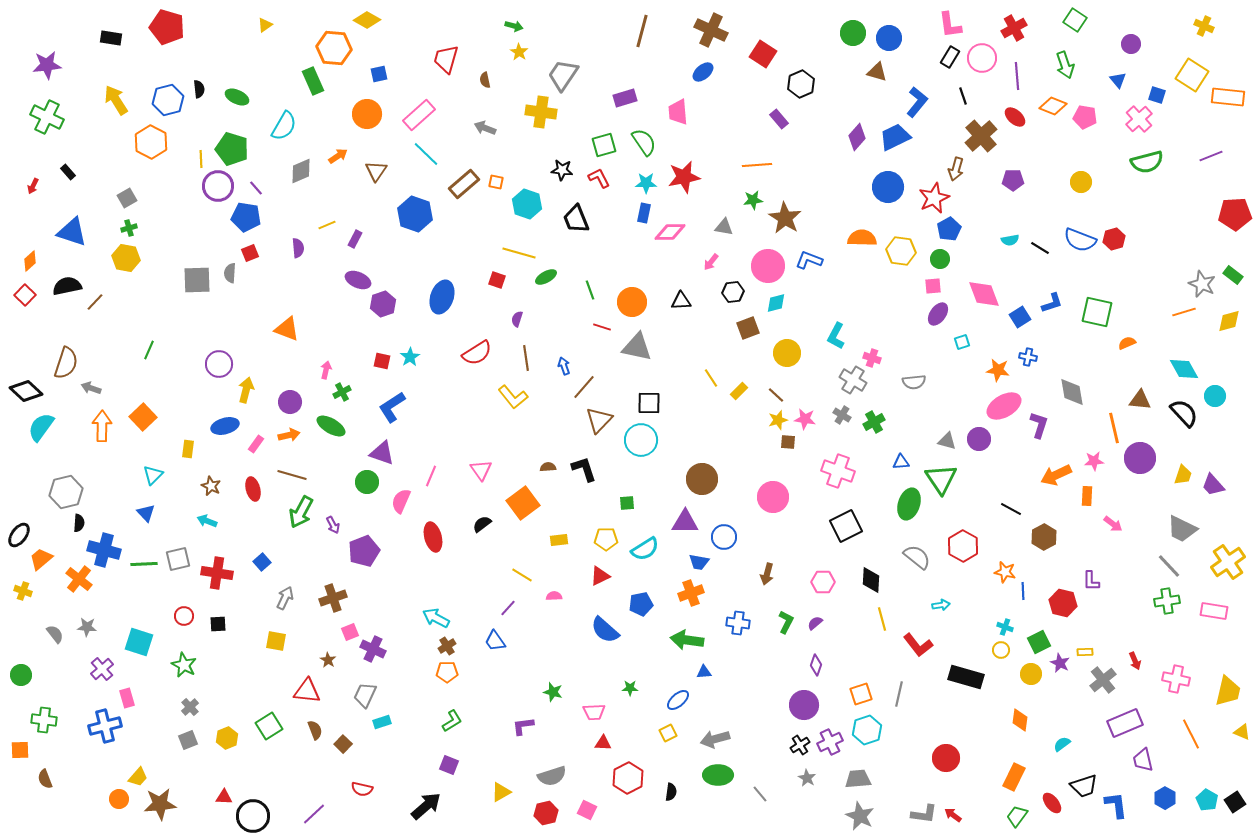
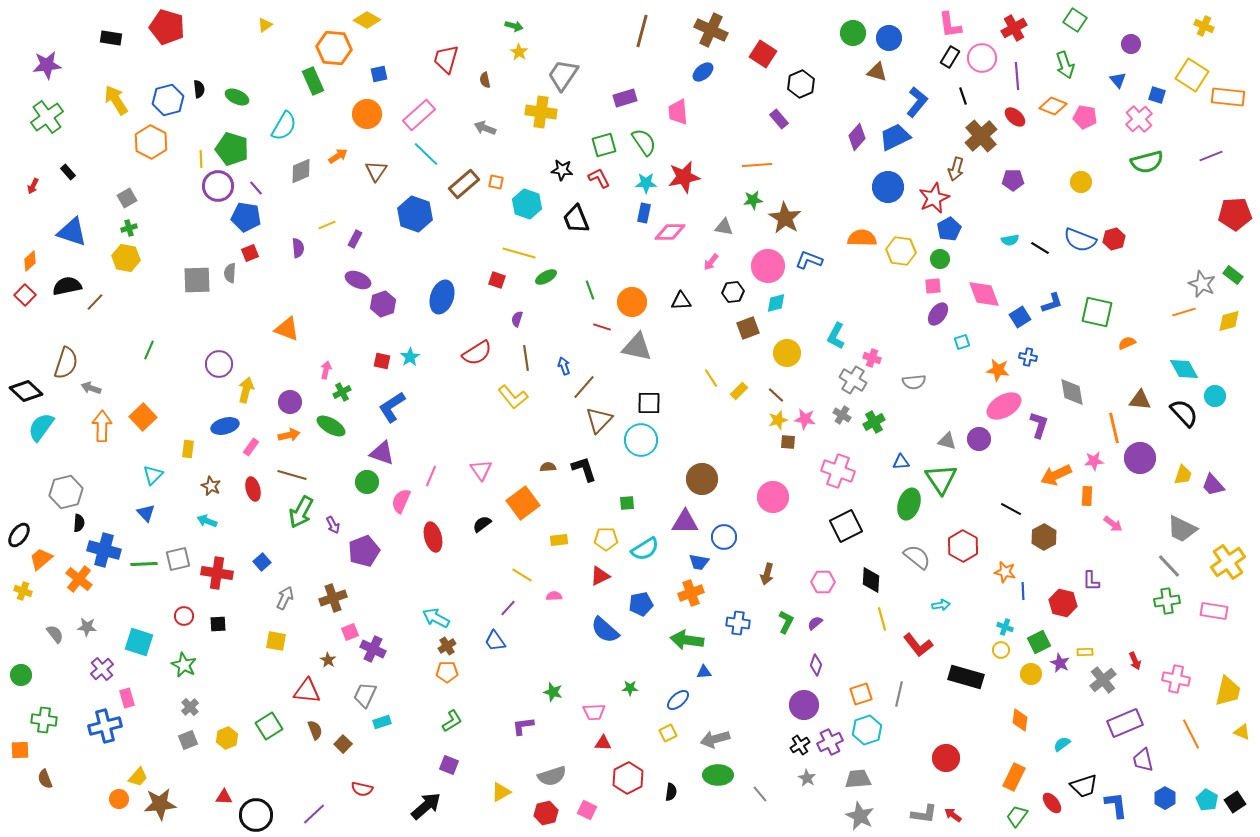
green cross at (47, 117): rotated 28 degrees clockwise
pink rectangle at (256, 444): moved 5 px left, 3 px down
black circle at (253, 816): moved 3 px right, 1 px up
